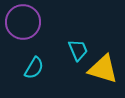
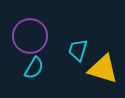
purple circle: moved 7 px right, 14 px down
cyan trapezoid: rotated 140 degrees counterclockwise
